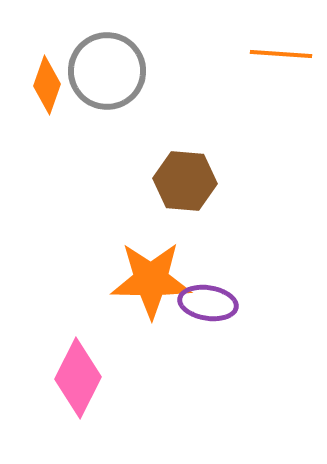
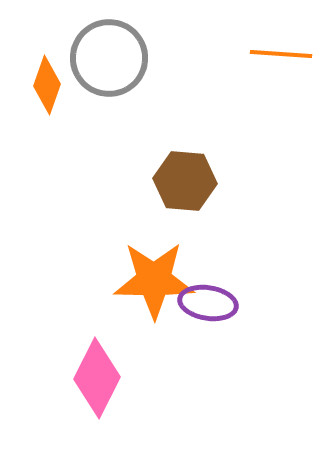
gray circle: moved 2 px right, 13 px up
orange star: moved 3 px right
pink diamond: moved 19 px right
